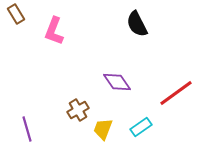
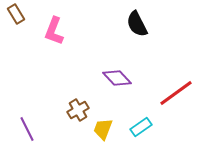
purple diamond: moved 4 px up; rotated 8 degrees counterclockwise
purple line: rotated 10 degrees counterclockwise
